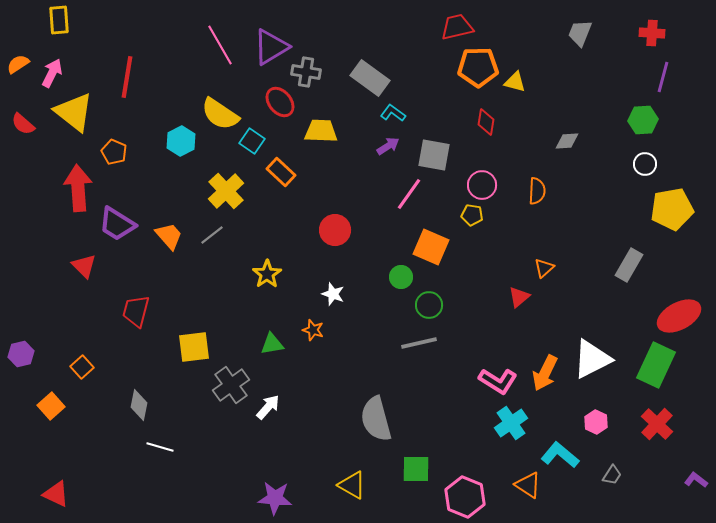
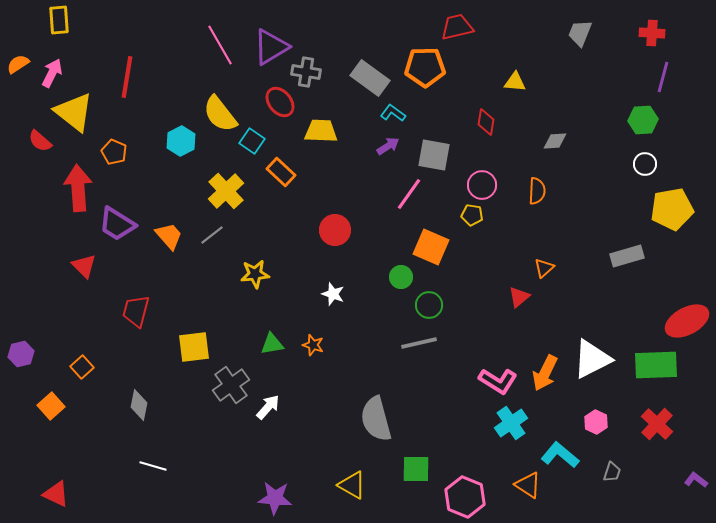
orange pentagon at (478, 67): moved 53 px left
yellow triangle at (515, 82): rotated 10 degrees counterclockwise
yellow semicircle at (220, 114): rotated 18 degrees clockwise
red semicircle at (23, 124): moved 17 px right, 17 px down
gray diamond at (567, 141): moved 12 px left
gray rectangle at (629, 265): moved 2 px left, 9 px up; rotated 44 degrees clockwise
yellow star at (267, 274): moved 12 px left; rotated 28 degrees clockwise
red ellipse at (679, 316): moved 8 px right, 5 px down
orange star at (313, 330): moved 15 px down
green rectangle at (656, 365): rotated 63 degrees clockwise
white line at (160, 447): moved 7 px left, 19 px down
gray trapezoid at (612, 475): moved 3 px up; rotated 15 degrees counterclockwise
